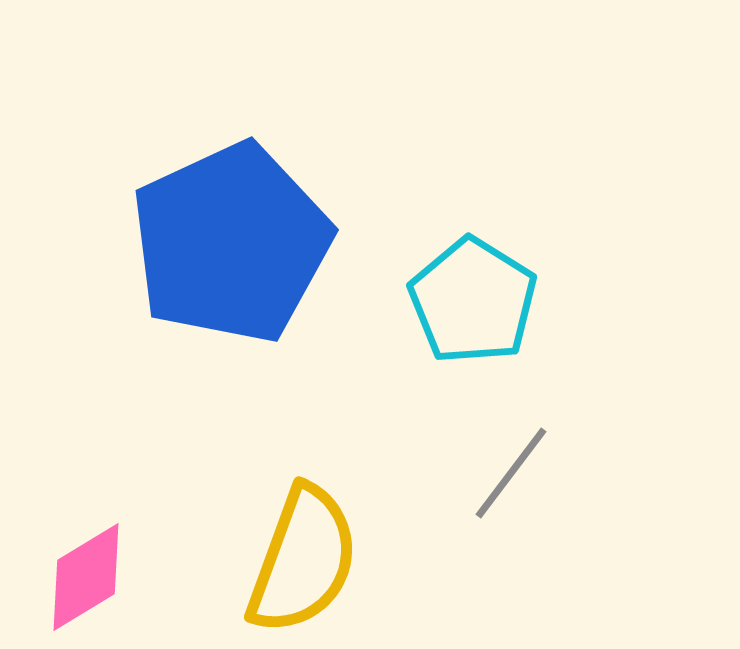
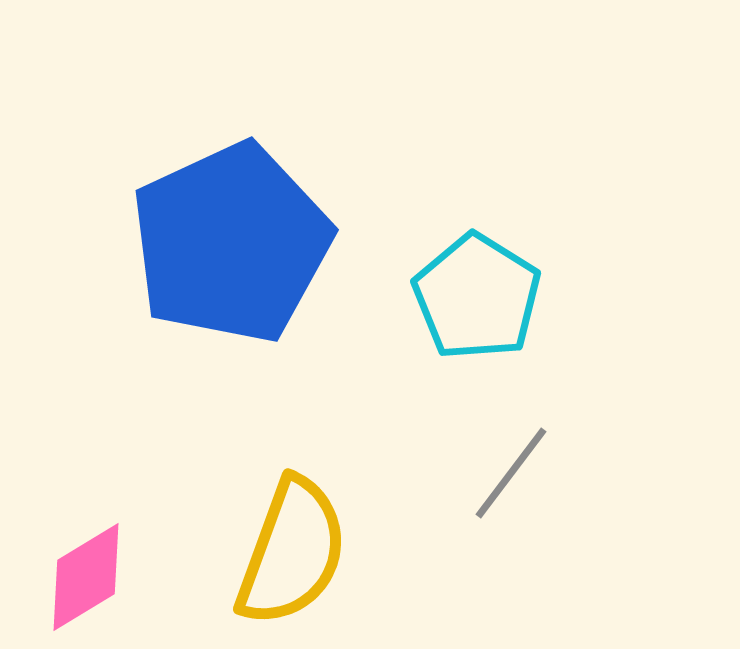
cyan pentagon: moved 4 px right, 4 px up
yellow semicircle: moved 11 px left, 8 px up
